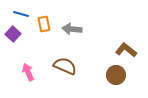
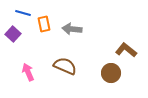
blue line: moved 2 px right, 1 px up
brown circle: moved 5 px left, 2 px up
